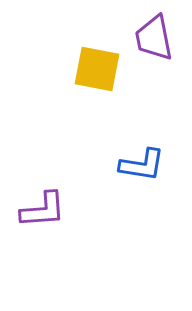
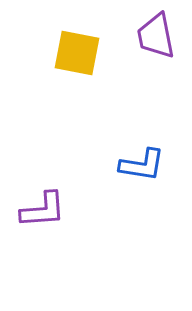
purple trapezoid: moved 2 px right, 2 px up
yellow square: moved 20 px left, 16 px up
